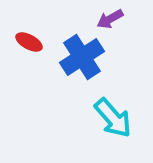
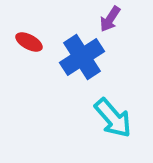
purple arrow: rotated 28 degrees counterclockwise
